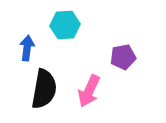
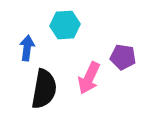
purple pentagon: rotated 20 degrees clockwise
pink arrow: moved 13 px up
